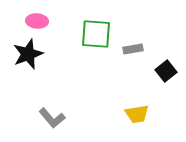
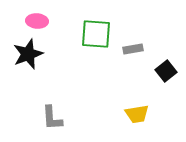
gray L-shape: rotated 36 degrees clockwise
